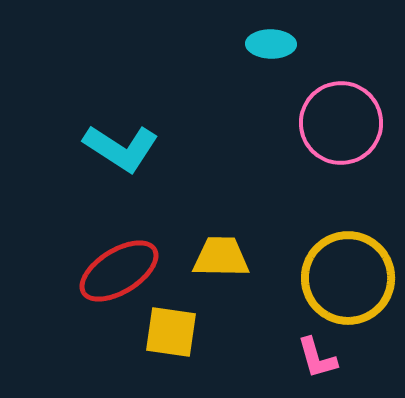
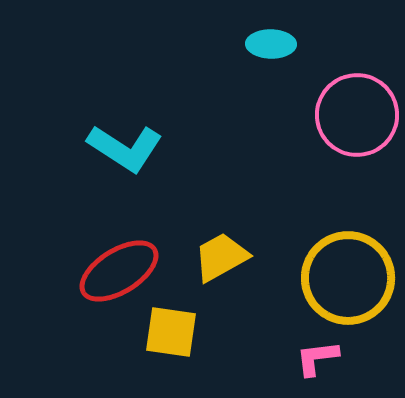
pink circle: moved 16 px right, 8 px up
cyan L-shape: moved 4 px right
yellow trapezoid: rotated 30 degrees counterclockwise
pink L-shape: rotated 99 degrees clockwise
